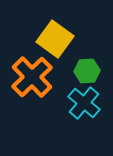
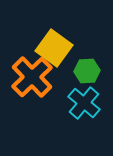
yellow square: moved 1 px left, 9 px down
